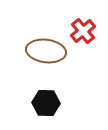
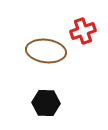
red cross: rotated 20 degrees clockwise
